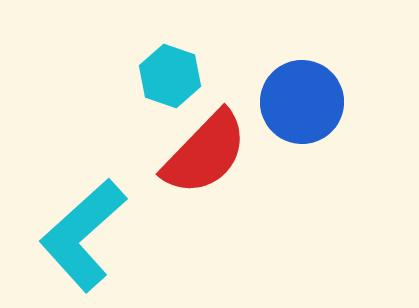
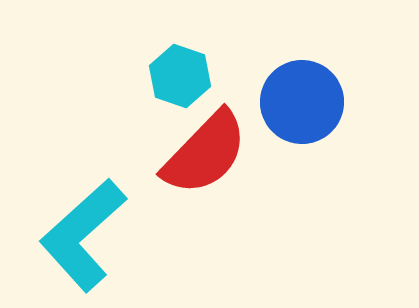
cyan hexagon: moved 10 px right
